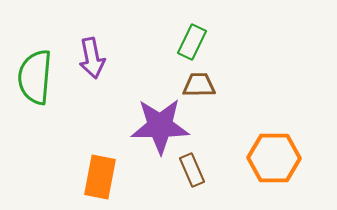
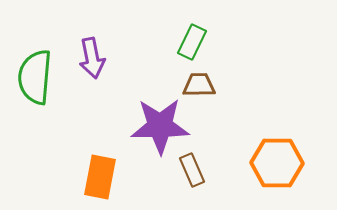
orange hexagon: moved 3 px right, 5 px down
